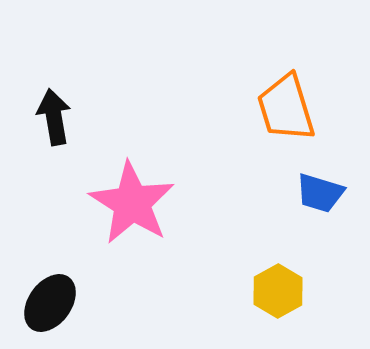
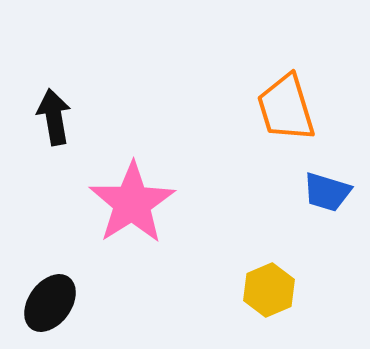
blue trapezoid: moved 7 px right, 1 px up
pink star: rotated 8 degrees clockwise
yellow hexagon: moved 9 px left, 1 px up; rotated 6 degrees clockwise
